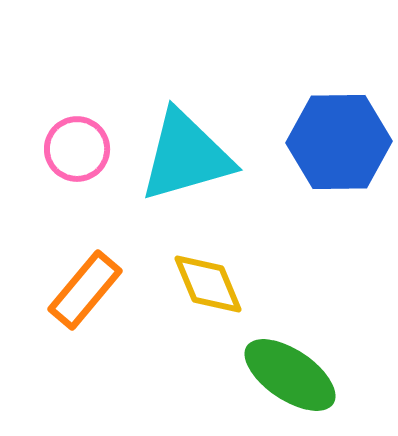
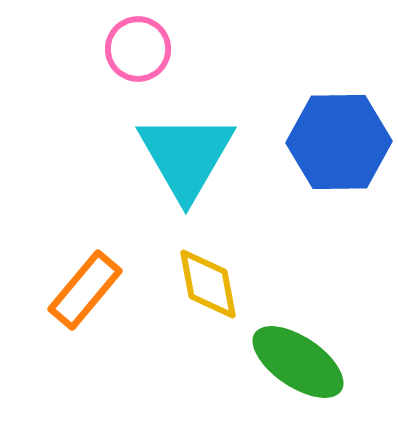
pink circle: moved 61 px right, 100 px up
cyan triangle: rotated 44 degrees counterclockwise
yellow diamond: rotated 12 degrees clockwise
green ellipse: moved 8 px right, 13 px up
